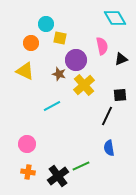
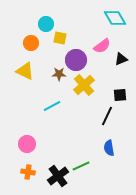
pink semicircle: rotated 66 degrees clockwise
brown star: rotated 16 degrees counterclockwise
